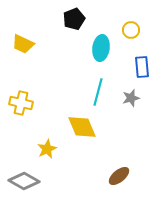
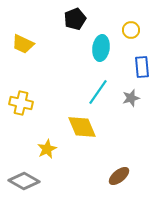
black pentagon: moved 1 px right
cyan line: rotated 20 degrees clockwise
